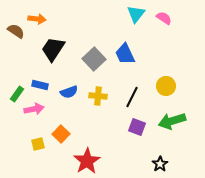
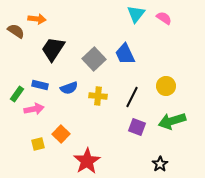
blue semicircle: moved 4 px up
